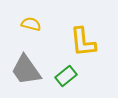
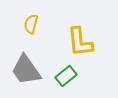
yellow semicircle: rotated 90 degrees counterclockwise
yellow L-shape: moved 3 px left
